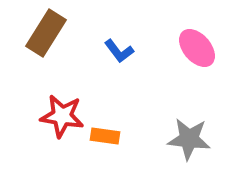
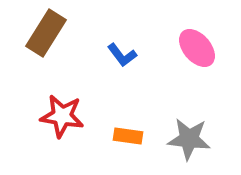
blue L-shape: moved 3 px right, 4 px down
orange rectangle: moved 23 px right
